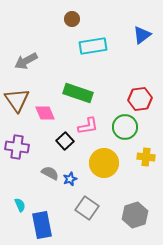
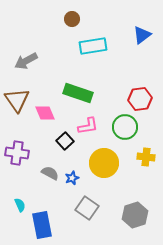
purple cross: moved 6 px down
blue star: moved 2 px right, 1 px up
